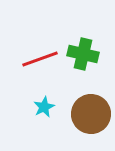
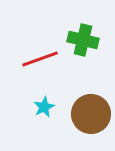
green cross: moved 14 px up
